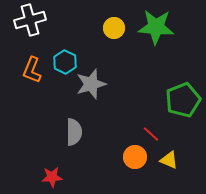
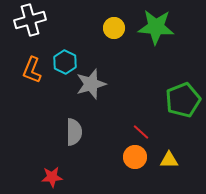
red line: moved 10 px left, 2 px up
yellow triangle: rotated 24 degrees counterclockwise
